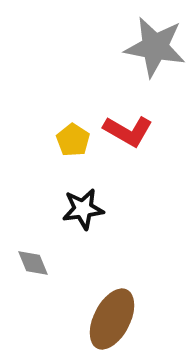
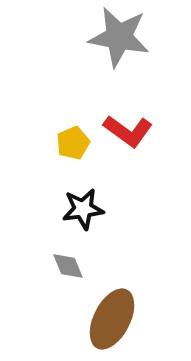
gray star: moved 36 px left, 10 px up
red L-shape: rotated 6 degrees clockwise
yellow pentagon: moved 3 px down; rotated 16 degrees clockwise
gray diamond: moved 35 px right, 3 px down
